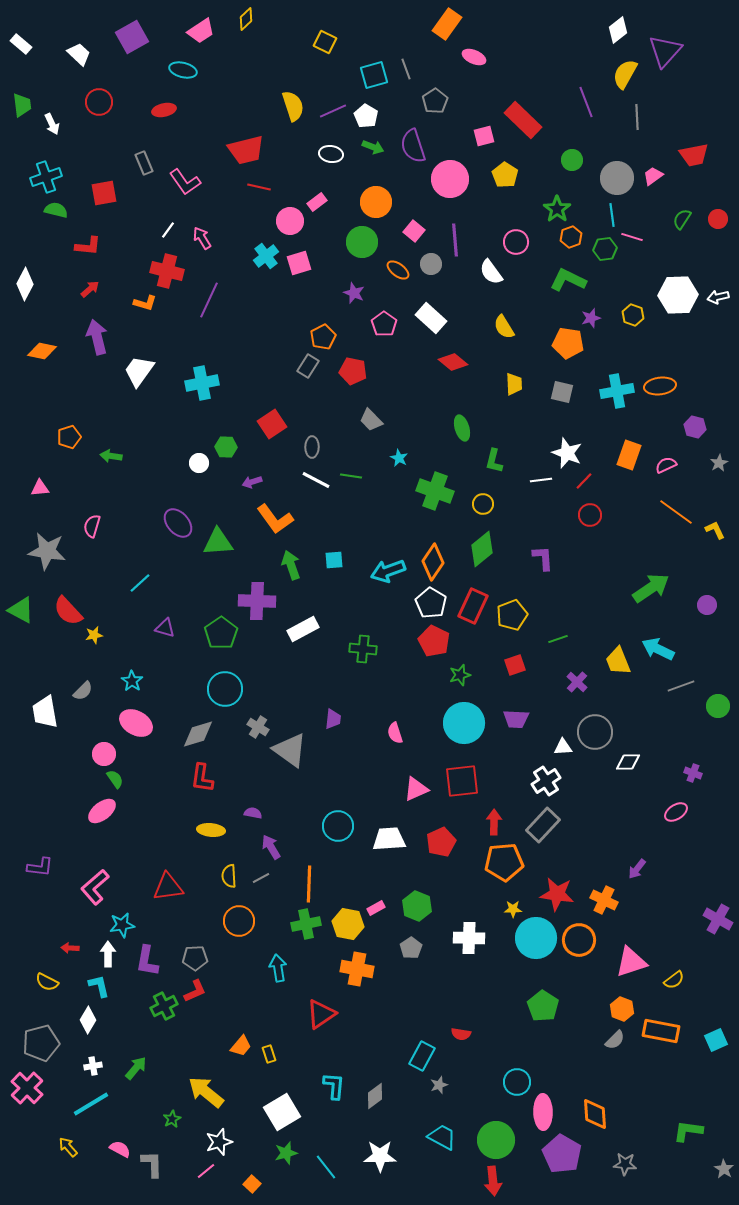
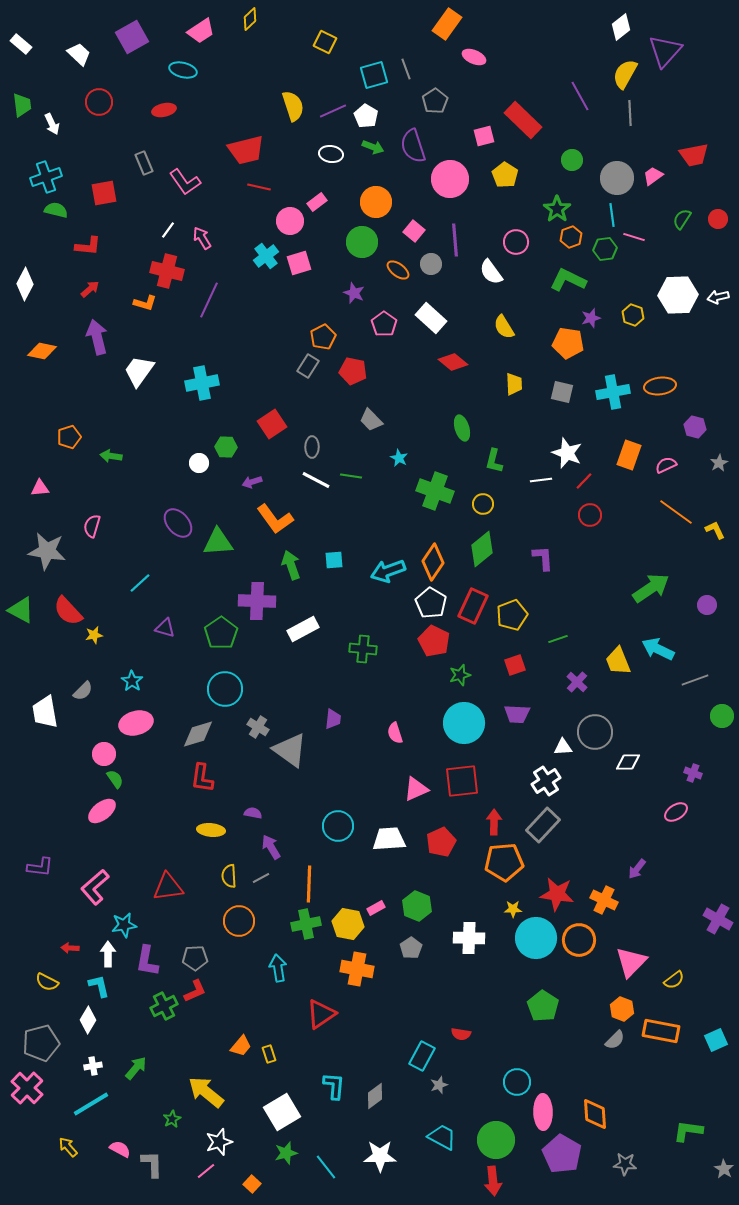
yellow diamond at (246, 19): moved 4 px right
white diamond at (618, 30): moved 3 px right, 3 px up
purple line at (586, 102): moved 6 px left, 6 px up; rotated 8 degrees counterclockwise
gray line at (637, 117): moved 7 px left, 4 px up
pink line at (632, 237): moved 2 px right
cyan cross at (617, 391): moved 4 px left, 1 px down
gray line at (681, 686): moved 14 px right, 6 px up
green circle at (718, 706): moved 4 px right, 10 px down
purple trapezoid at (516, 719): moved 1 px right, 5 px up
pink ellipse at (136, 723): rotated 44 degrees counterclockwise
cyan star at (122, 925): moved 2 px right
pink triangle at (631, 962): rotated 28 degrees counterclockwise
